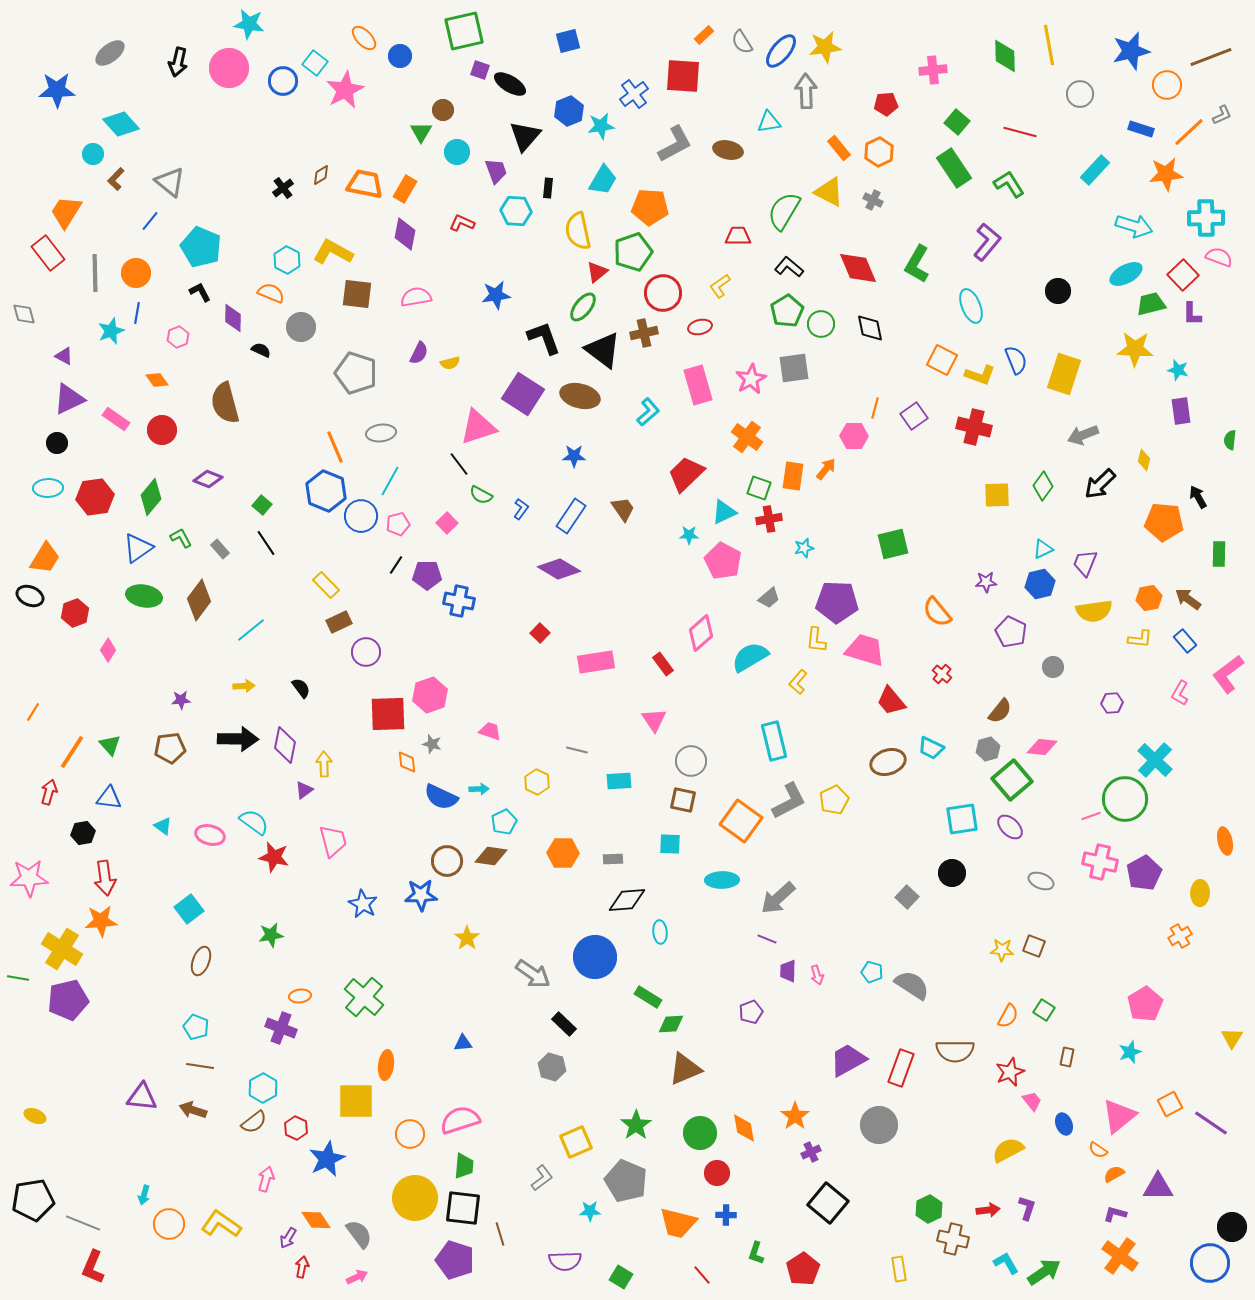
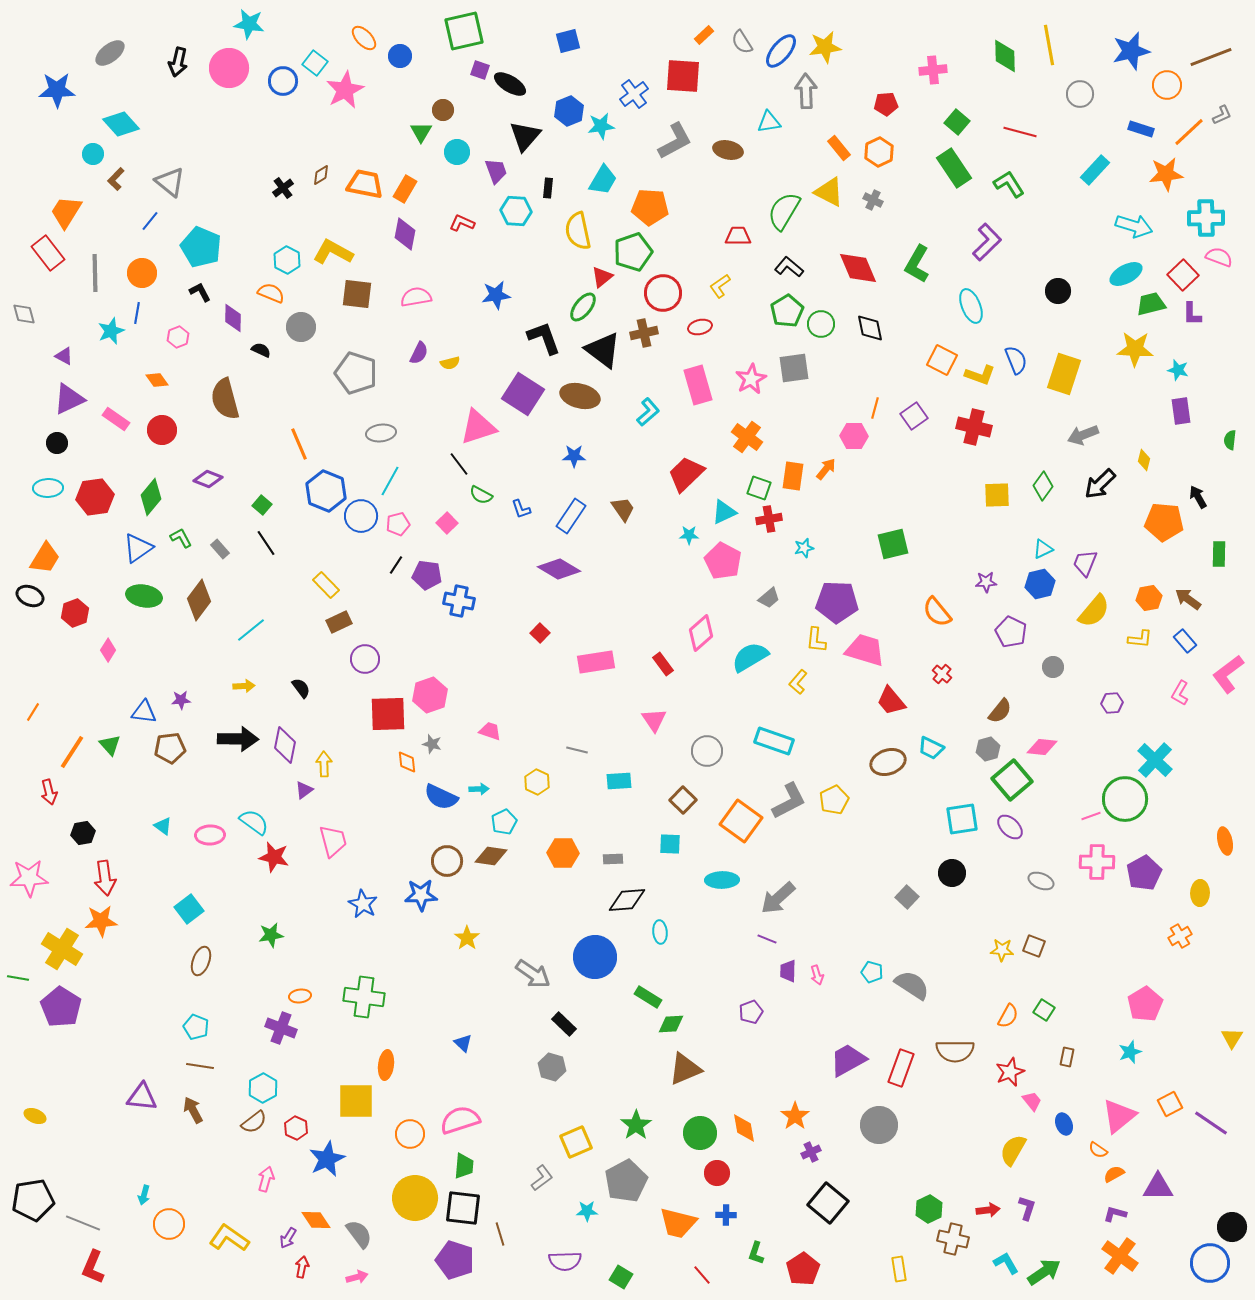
gray L-shape at (675, 144): moved 3 px up
purple L-shape at (987, 242): rotated 6 degrees clockwise
red triangle at (597, 272): moved 5 px right, 5 px down
orange circle at (136, 273): moved 6 px right
brown semicircle at (225, 403): moved 4 px up
orange line at (335, 447): moved 36 px left, 3 px up
blue L-shape at (521, 509): rotated 125 degrees clockwise
purple pentagon at (427, 575): rotated 8 degrees clockwise
yellow semicircle at (1094, 611): rotated 42 degrees counterclockwise
purple circle at (366, 652): moved 1 px left, 7 px down
cyan rectangle at (774, 741): rotated 57 degrees counterclockwise
gray circle at (691, 761): moved 16 px right, 10 px up
red arrow at (49, 792): rotated 150 degrees clockwise
blue triangle at (109, 798): moved 35 px right, 86 px up
brown square at (683, 800): rotated 32 degrees clockwise
pink ellipse at (210, 835): rotated 16 degrees counterclockwise
pink cross at (1100, 862): moved 3 px left; rotated 12 degrees counterclockwise
green cross at (364, 997): rotated 33 degrees counterclockwise
purple pentagon at (68, 1000): moved 7 px left, 7 px down; rotated 27 degrees counterclockwise
blue triangle at (463, 1043): rotated 48 degrees clockwise
brown arrow at (193, 1110): rotated 44 degrees clockwise
yellow semicircle at (1008, 1150): moved 5 px right; rotated 32 degrees counterclockwise
gray pentagon at (626, 1181): rotated 21 degrees clockwise
cyan star at (590, 1211): moved 3 px left
yellow L-shape at (221, 1224): moved 8 px right, 14 px down
pink arrow at (357, 1277): rotated 10 degrees clockwise
